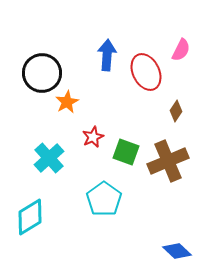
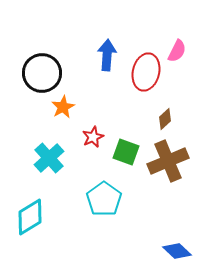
pink semicircle: moved 4 px left, 1 px down
red ellipse: rotated 39 degrees clockwise
orange star: moved 4 px left, 5 px down
brown diamond: moved 11 px left, 8 px down; rotated 15 degrees clockwise
